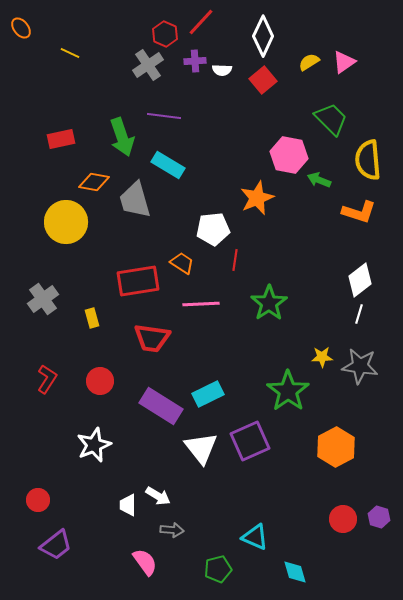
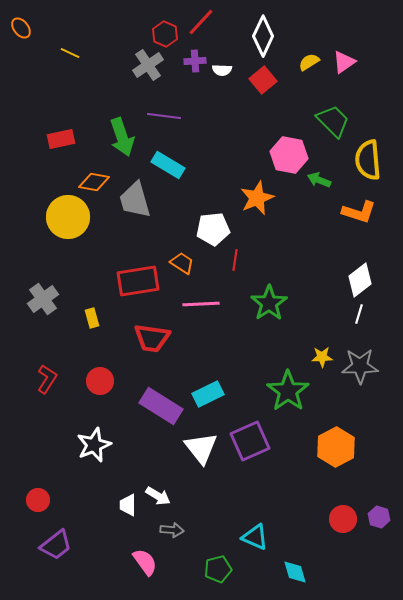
green trapezoid at (331, 119): moved 2 px right, 2 px down
yellow circle at (66, 222): moved 2 px right, 5 px up
gray star at (360, 366): rotated 9 degrees counterclockwise
